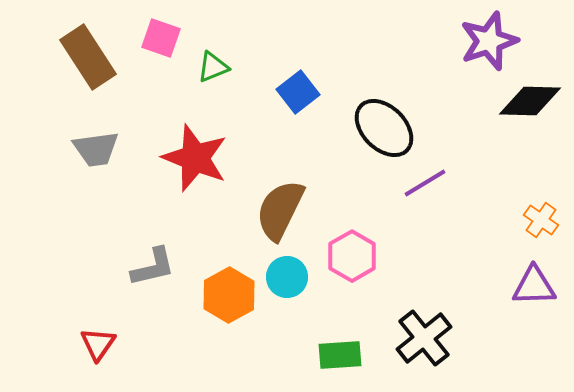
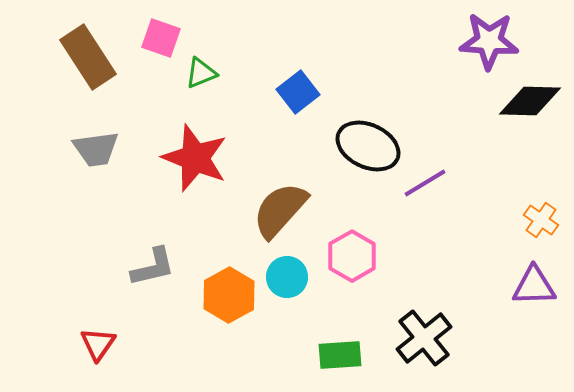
purple star: rotated 22 degrees clockwise
green triangle: moved 12 px left, 6 px down
black ellipse: moved 16 px left, 18 px down; rotated 20 degrees counterclockwise
brown semicircle: rotated 16 degrees clockwise
